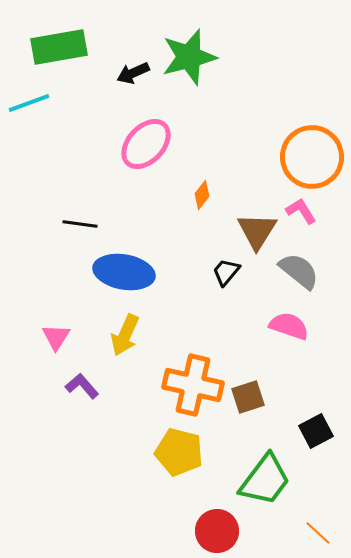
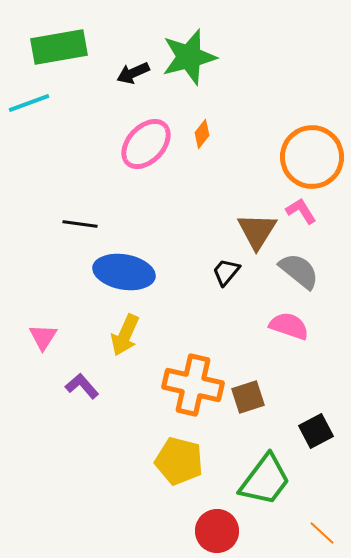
orange diamond: moved 61 px up
pink triangle: moved 13 px left
yellow pentagon: moved 9 px down
orange line: moved 4 px right
